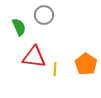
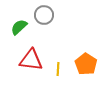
green semicircle: rotated 108 degrees counterclockwise
red triangle: moved 3 px left, 3 px down
yellow line: moved 3 px right
